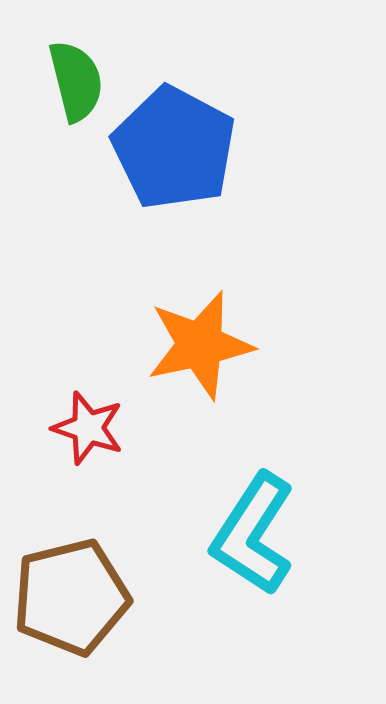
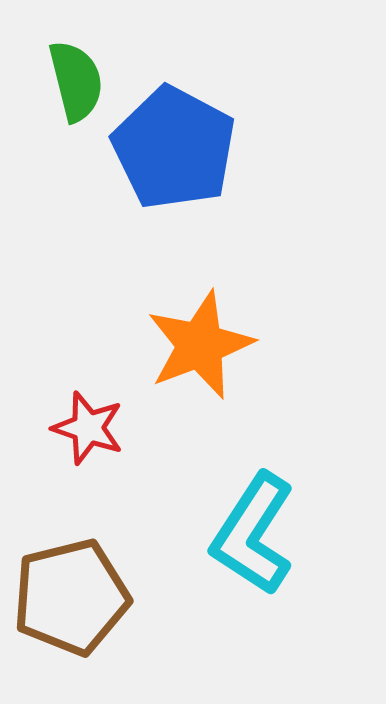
orange star: rotated 9 degrees counterclockwise
